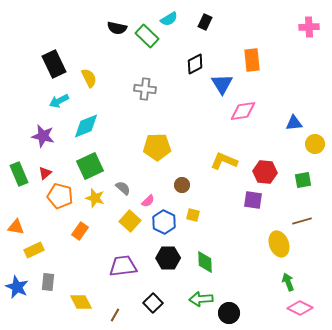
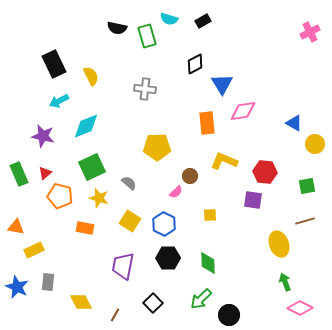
cyan semicircle at (169, 19): rotated 48 degrees clockwise
black rectangle at (205, 22): moved 2 px left, 1 px up; rotated 35 degrees clockwise
pink cross at (309, 27): moved 1 px right, 5 px down; rotated 24 degrees counterclockwise
green rectangle at (147, 36): rotated 30 degrees clockwise
orange rectangle at (252, 60): moved 45 px left, 63 px down
yellow semicircle at (89, 78): moved 2 px right, 2 px up
blue triangle at (294, 123): rotated 36 degrees clockwise
green square at (90, 166): moved 2 px right, 1 px down
green square at (303, 180): moved 4 px right, 6 px down
brown circle at (182, 185): moved 8 px right, 9 px up
gray semicircle at (123, 188): moved 6 px right, 5 px up
yellow star at (95, 198): moved 4 px right
pink semicircle at (148, 201): moved 28 px right, 9 px up
yellow square at (193, 215): moved 17 px right; rotated 16 degrees counterclockwise
yellow square at (130, 221): rotated 10 degrees counterclockwise
brown line at (302, 221): moved 3 px right
blue hexagon at (164, 222): moved 2 px down
orange rectangle at (80, 231): moved 5 px right, 3 px up; rotated 66 degrees clockwise
green diamond at (205, 262): moved 3 px right, 1 px down
purple trapezoid at (123, 266): rotated 72 degrees counterclockwise
green arrow at (288, 282): moved 3 px left
green arrow at (201, 299): rotated 40 degrees counterclockwise
black circle at (229, 313): moved 2 px down
